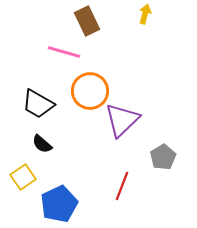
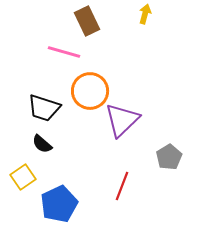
black trapezoid: moved 6 px right, 4 px down; rotated 12 degrees counterclockwise
gray pentagon: moved 6 px right
